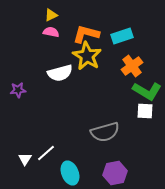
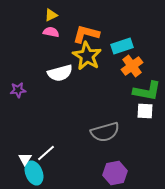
cyan rectangle: moved 10 px down
green L-shape: rotated 20 degrees counterclockwise
cyan ellipse: moved 36 px left
